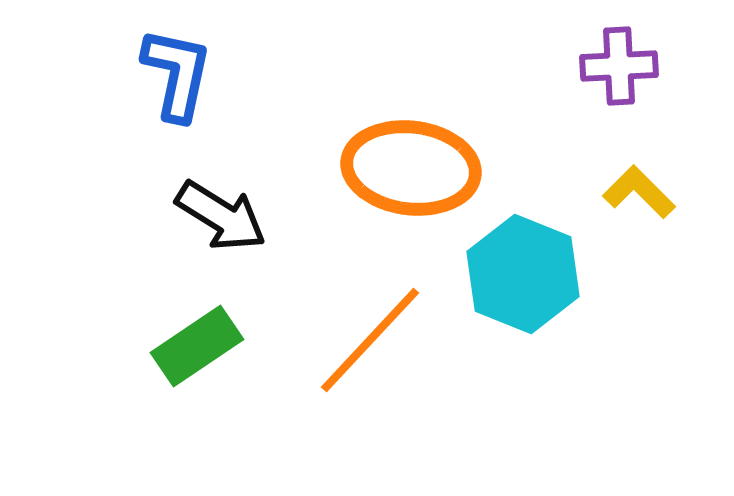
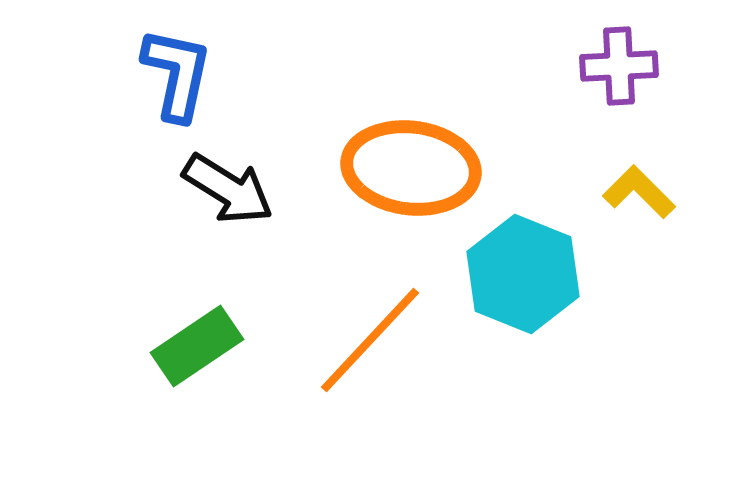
black arrow: moved 7 px right, 27 px up
